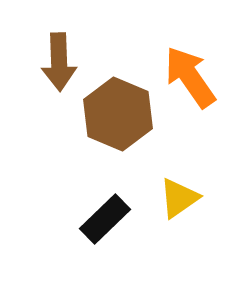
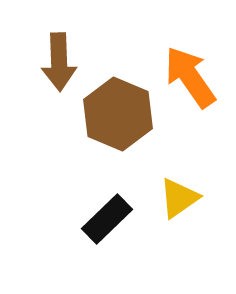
black rectangle: moved 2 px right
